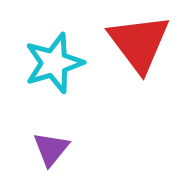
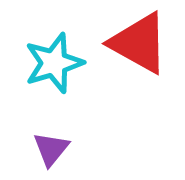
red triangle: rotated 24 degrees counterclockwise
